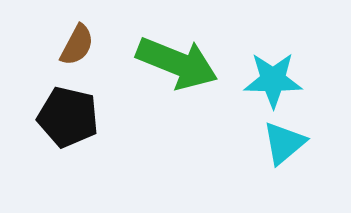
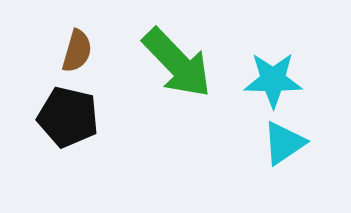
brown semicircle: moved 6 px down; rotated 12 degrees counterclockwise
green arrow: rotated 24 degrees clockwise
cyan triangle: rotated 6 degrees clockwise
